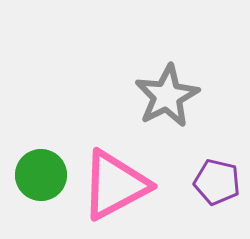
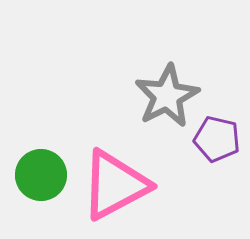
purple pentagon: moved 43 px up
